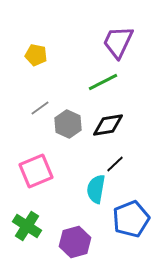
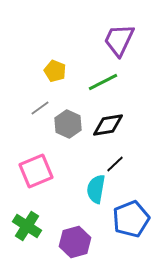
purple trapezoid: moved 1 px right, 2 px up
yellow pentagon: moved 19 px right, 16 px down; rotated 10 degrees clockwise
